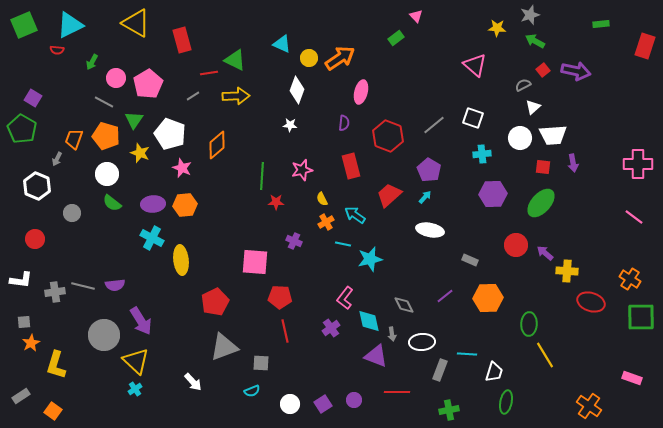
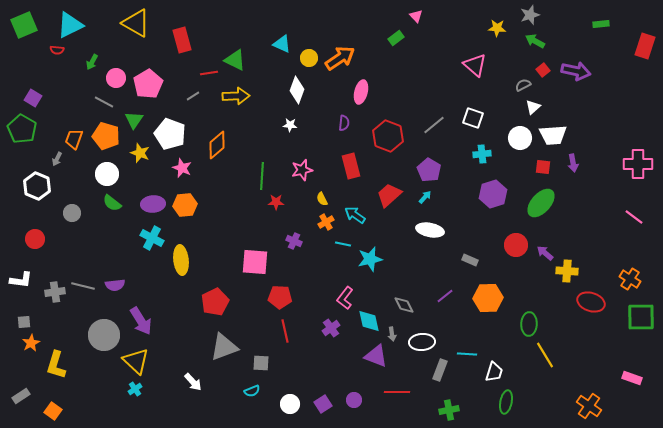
purple hexagon at (493, 194): rotated 16 degrees counterclockwise
